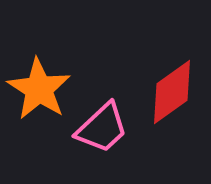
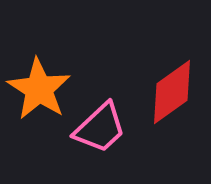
pink trapezoid: moved 2 px left
